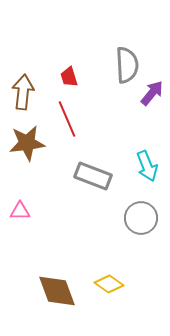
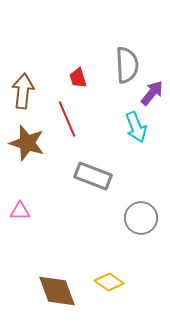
red trapezoid: moved 9 px right, 1 px down
brown arrow: moved 1 px up
brown star: rotated 24 degrees clockwise
cyan arrow: moved 11 px left, 39 px up
yellow diamond: moved 2 px up
